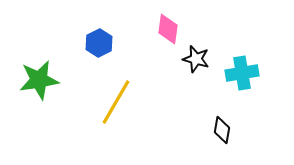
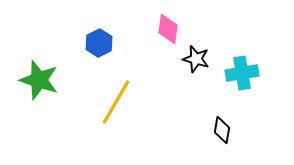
green star: rotated 27 degrees clockwise
